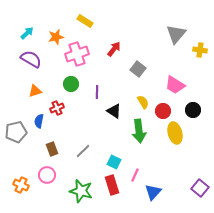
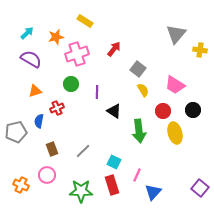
yellow semicircle: moved 12 px up
pink line: moved 2 px right
green star: rotated 15 degrees counterclockwise
